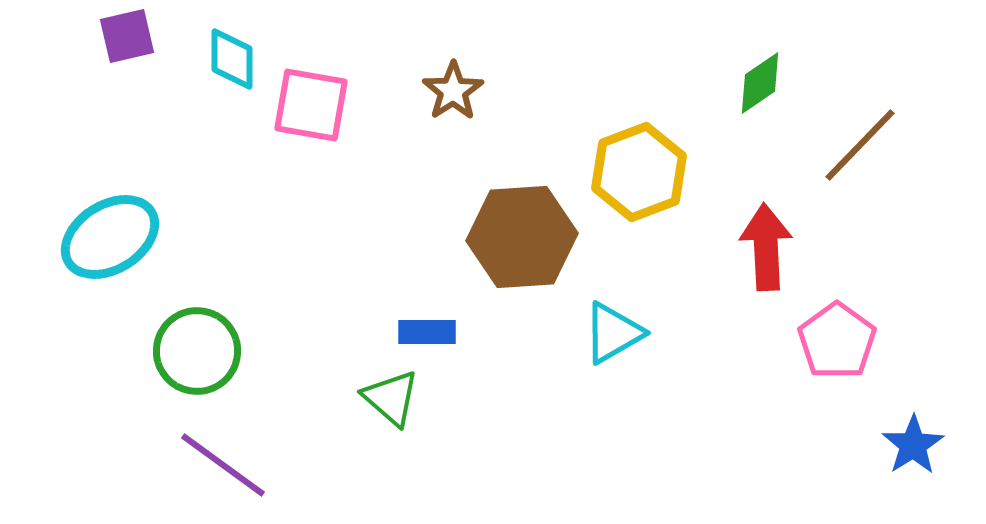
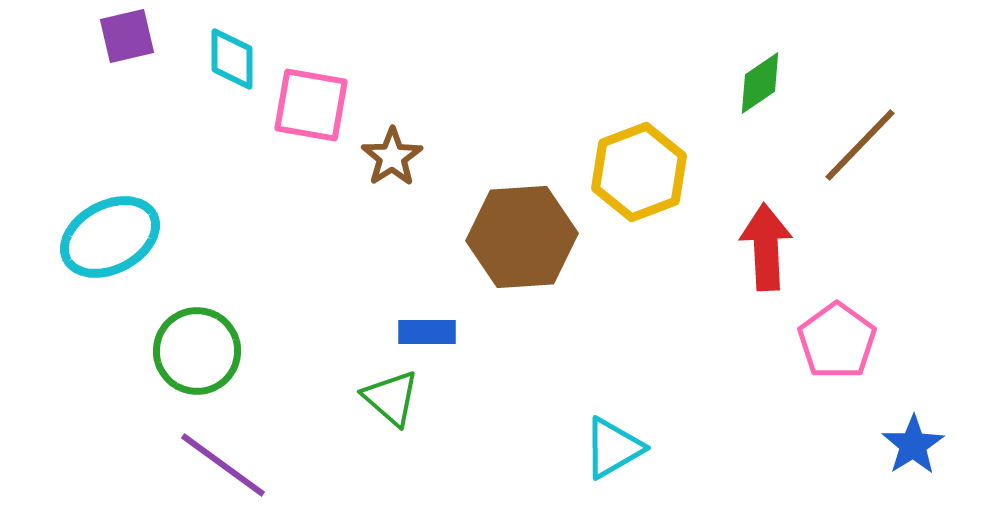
brown star: moved 61 px left, 66 px down
cyan ellipse: rotated 4 degrees clockwise
cyan triangle: moved 115 px down
